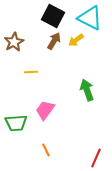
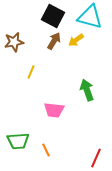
cyan triangle: moved 1 px up; rotated 12 degrees counterclockwise
brown star: rotated 18 degrees clockwise
yellow line: rotated 64 degrees counterclockwise
pink trapezoid: moved 9 px right; rotated 120 degrees counterclockwise
green trapezoid: moved 2 px right, 18 px down
